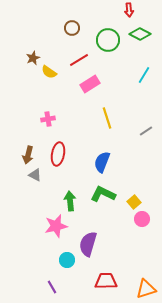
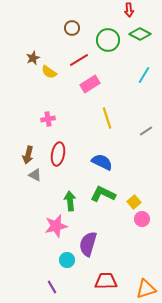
blue semicircle: rotated 95 degrees clockwise
